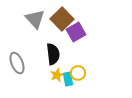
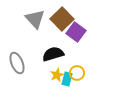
purple square: rotated 24 degrees counterclockwise
black semicircle: rotated 100 degrees counterclockwise
yellow circle: moved 1 px left
cyan rectangle: moved 1 px left; rotated 24 degrees clockwise
